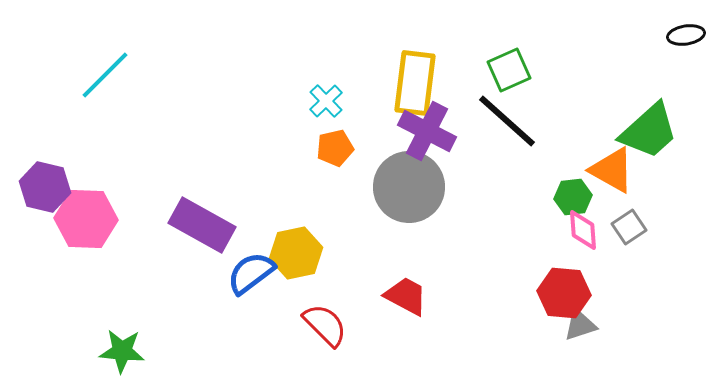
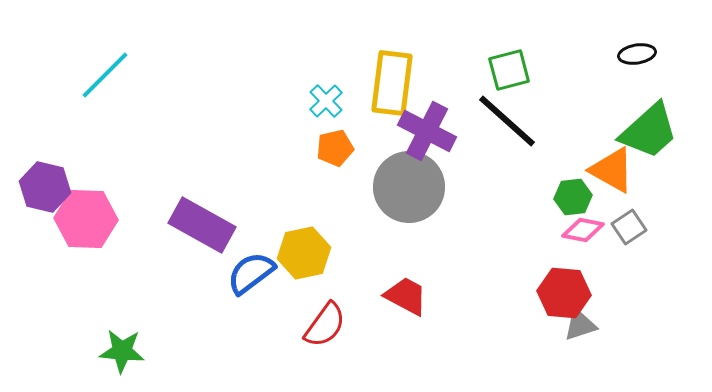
black ellipse: moved 49 px left, 19 px down
green square: rotated 9 degrees clockwise
yellow rectangle: moved 23 px left
pink diamond: rotated 75 degrees counterclockwise
yellow hexagon: moved 8 px right
red semicircle: rotated 81 degrees clockwise
